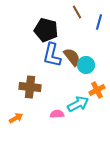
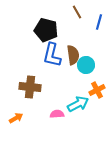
brown semicircle: moved 1 px right, 2 px up; rotated 30 degrees clockwise
